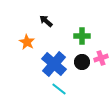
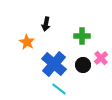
black arrow: moved 3 px down; rotated 120 degrees counterclockwise
pink cross: rotated 24 degrees counterclockwise
black circle: moved 1 px right, 3 px down
